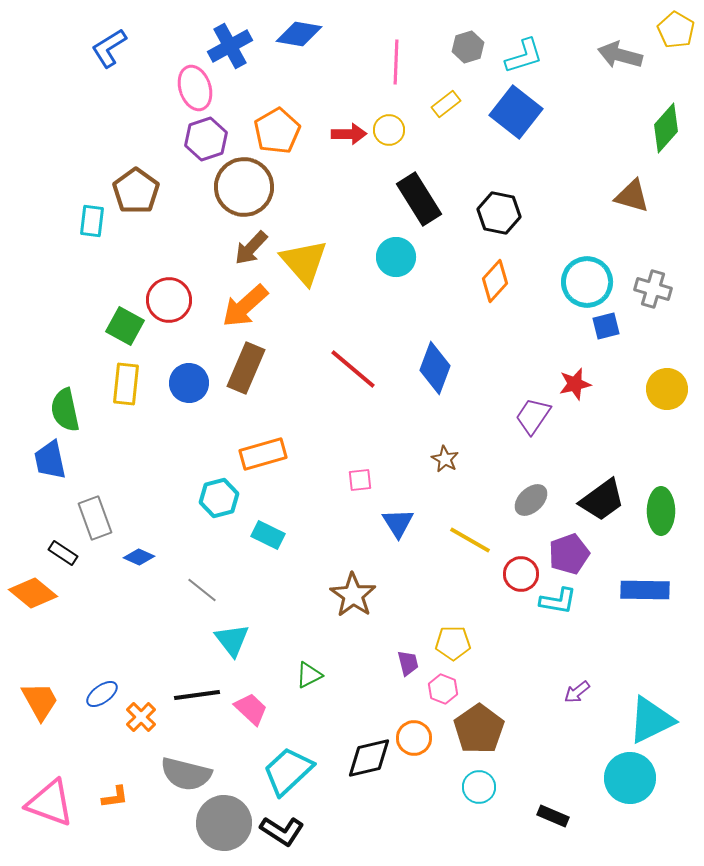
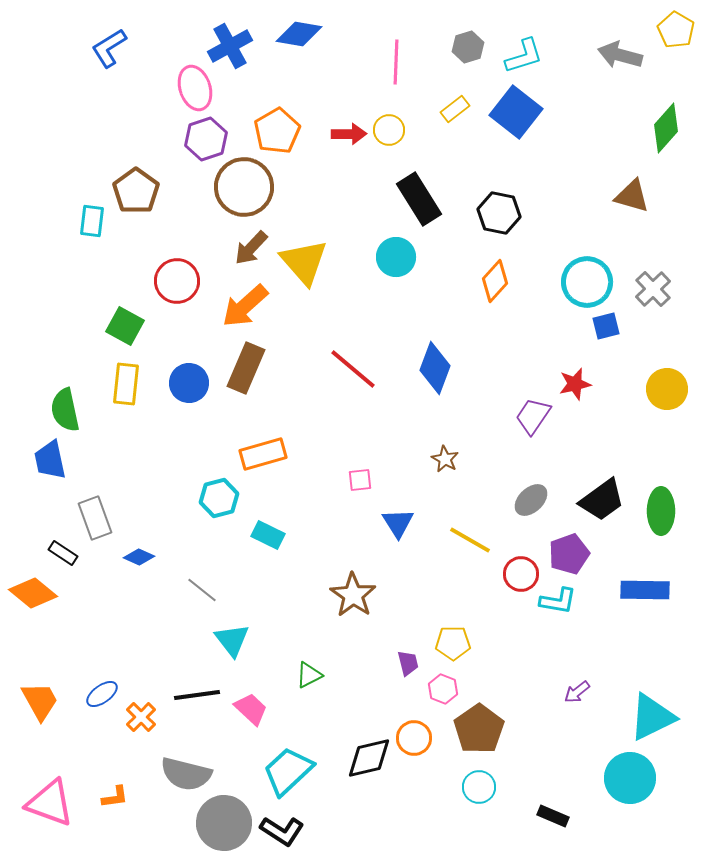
yellow rectangle at (446, 104): moved 9 px right, 5 px down
gray cross at (653, 289): rotated 30 degrees clockwise
red circle at (169, 300): moved 8 px right, 19 px up
cyan triangle at (651, 720): moved 1 px right, 3 px up
